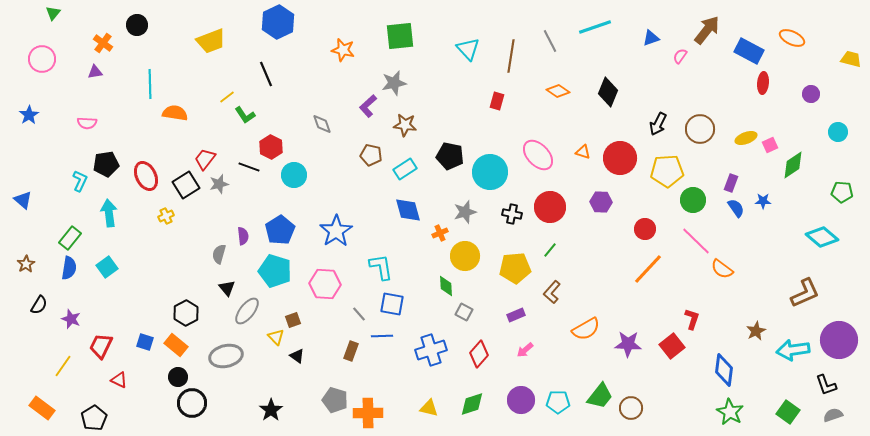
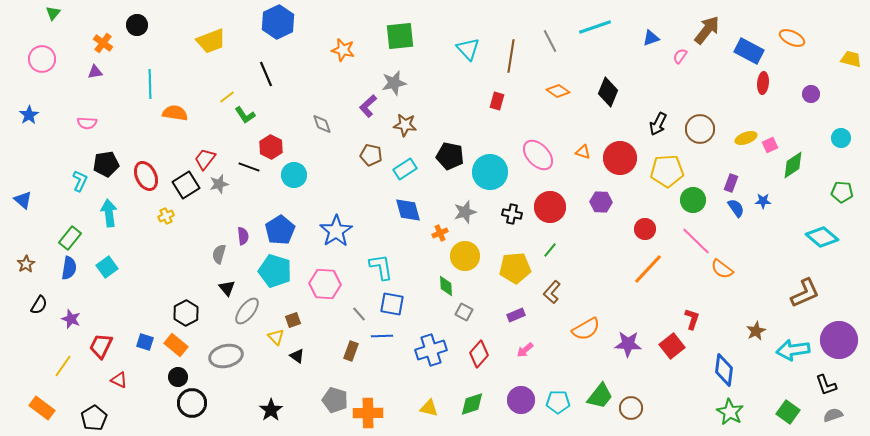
cyan circle at (838, 132): moved 3 px right, 6 px down
